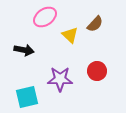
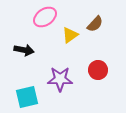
yellow triangle: rotated 42 degrees clockwise
red circle: moved 1 px right, 1 px up
